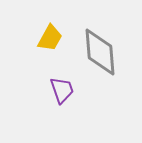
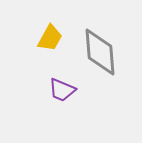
purple trapezoid: rotated 132 degrees clockwise
